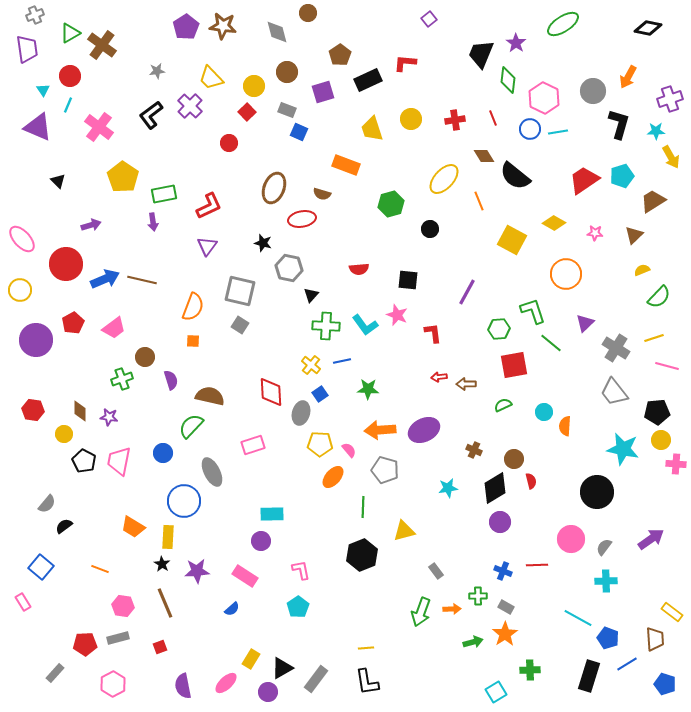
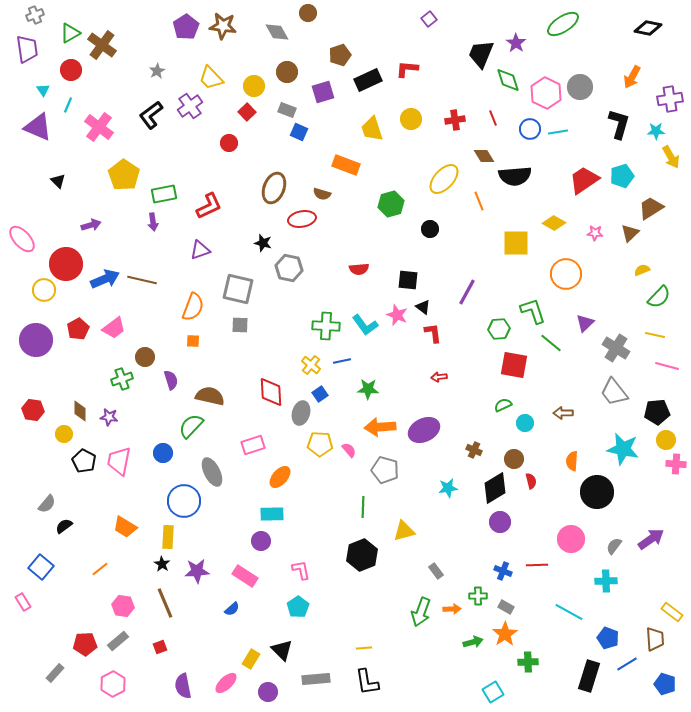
gray diamond at (277, 32): rotated 15 degrees counterclockwise
brown pentagon at (340, 55): rotated 15 degrees clockwise
red L-shape at (405, 63): moved 2 px right, 6 px down
gray star at (157, 71): rotated 21 degrees counterclockwise
red circle at (70, 76): moved 1 px right, 6 px up
orange arrow at (628, 77): moved 4 px right
green diamond at (508, 80): rotated 24 degrees counterclockwise
gray circle at (593, 91): moved 13 px left, 4 px up
pink hexagon at (544, 98): moved 2 px right, 5 px up
purple cross at (670, 99): rotated 10 degrees clockwise
purple cross at (190, 106): rotated 10 degrees clockwise
black semicircle at (515, 176): rotated 44 degrees counterclockwise
yellow pentagon at (123, 177): moved 1 px right, 2 px up
brown trapezoid at (653, 201): moved 2 px left, 7 px down
brown triangle at (634, 235): moved 4 px left, 2 px up
yellow square at (512, 240): moved 4 px right, 3 px down; rotated 28 degrees counterclockwise
purple triangle at (207, 246): moved 7 px left, 4 px down; rotated 35 degrees clockwise
yellow circle at (20, 290): moved 24 px right
gray square at (240, 291): moved 2 px left, 2 px up
black triangle at (311, 295): moved 112 px right, 12 px down; rotated 35 degrees counterclockwise
red pentagon at (73, 323): moved 5 px right, 6 px down
gray square at (240, 325): rotated 30 degrees counterclockwise
yellow line at (654, 338): moved 1 px right, 3 px up; rotated 30 degrees clockwise
red square at (514, 365): rotated 20 degrees clockwise
brown arrow at (466, 384): moved 97 px right, 29 px down
cyan circle at (544, 412): moved 19 px left, 11 px down
orange semicircle at (565, 426): moved 7 px right, 35 px down
orange arrow at (380, 430): moved 3 px up
yellow circle at (661, 440): moved 5 px right
orange ellipse at (333, 477): moved 53 px left
orange trapezoid at (133, 527): moved 8 px left
gray semicircle at (604, 547): moved 10 px right, 1 px up
orange line at (100, 569): rotated 60 degrees counterclockwise
cyan line at (578, 618): moved 9 px left, 6 px up
gray rectangle at (118, 638): moved 3 px down; rotated 25 degrees counterclockwise
yellow line at (366, 648): moved 2 px left
black triangle at (282, 668): moved 18 px up; rotated 45 degrees counterclockwise
green cross at (530, 670): moved 2 px left, 8 px up
gray rectangle at (316, 679): rotated 48 degrees clockwise
cyan square at (496, 692): moved 3 px left
